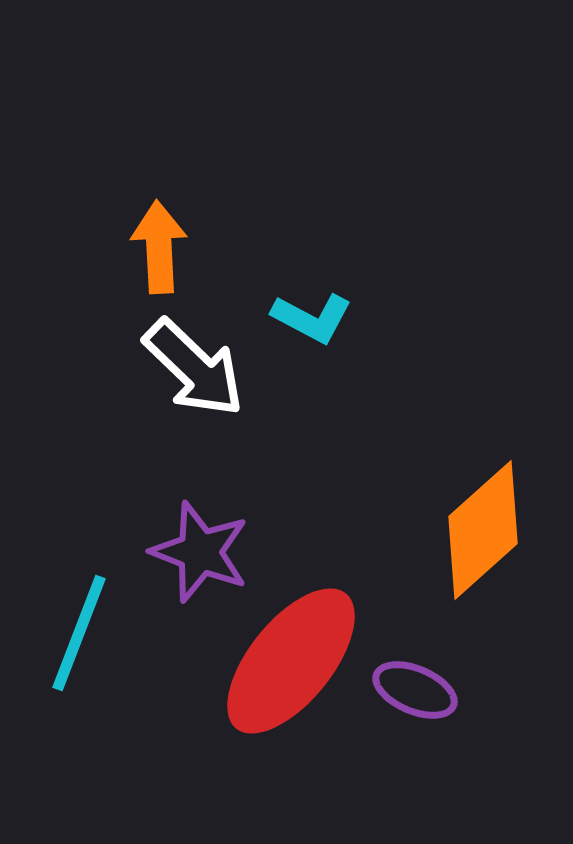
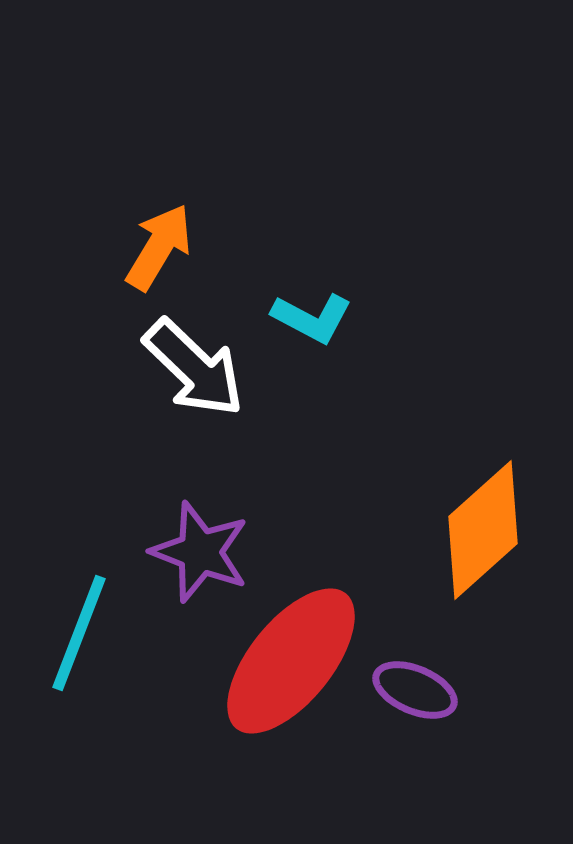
orange arrow: rotated 34 degrees clockwise
